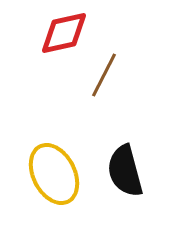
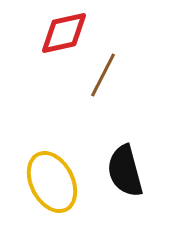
brown line: moved 1 px left
yellow ellipse: moved 2 px left, 8 px down
